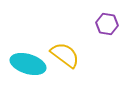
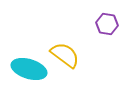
cyan ellipse: moved 1 px right, 5 px down
